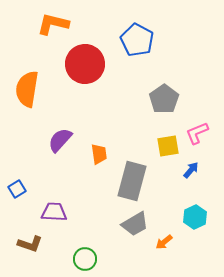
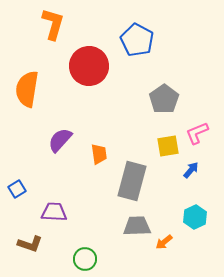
orange L-shape: rotated 92 degrees clockwise
red circle: moved 4 px right, 2 px down
gray trapezoid: moved 2 px right, 2 px down; rotated 152 degrees counterclockwise
